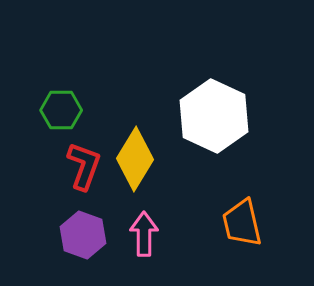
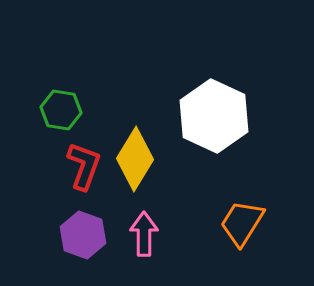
green hexagon: rotated 9 degrees clockwise
orange trapezoid: rotated 45 degrees clockwise
